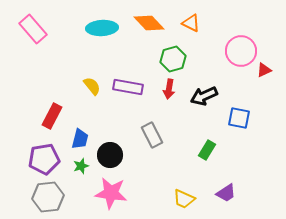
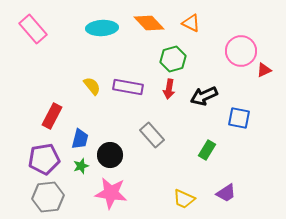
gray rectangle: rotated 15 degrees counterclockwise
